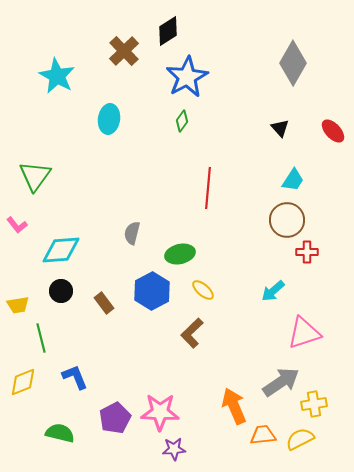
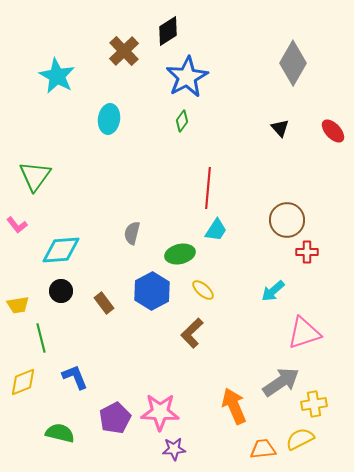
cyan trapezoid: moved 77 px left, 50 px down
orange trapezoid: moved 14 px down
